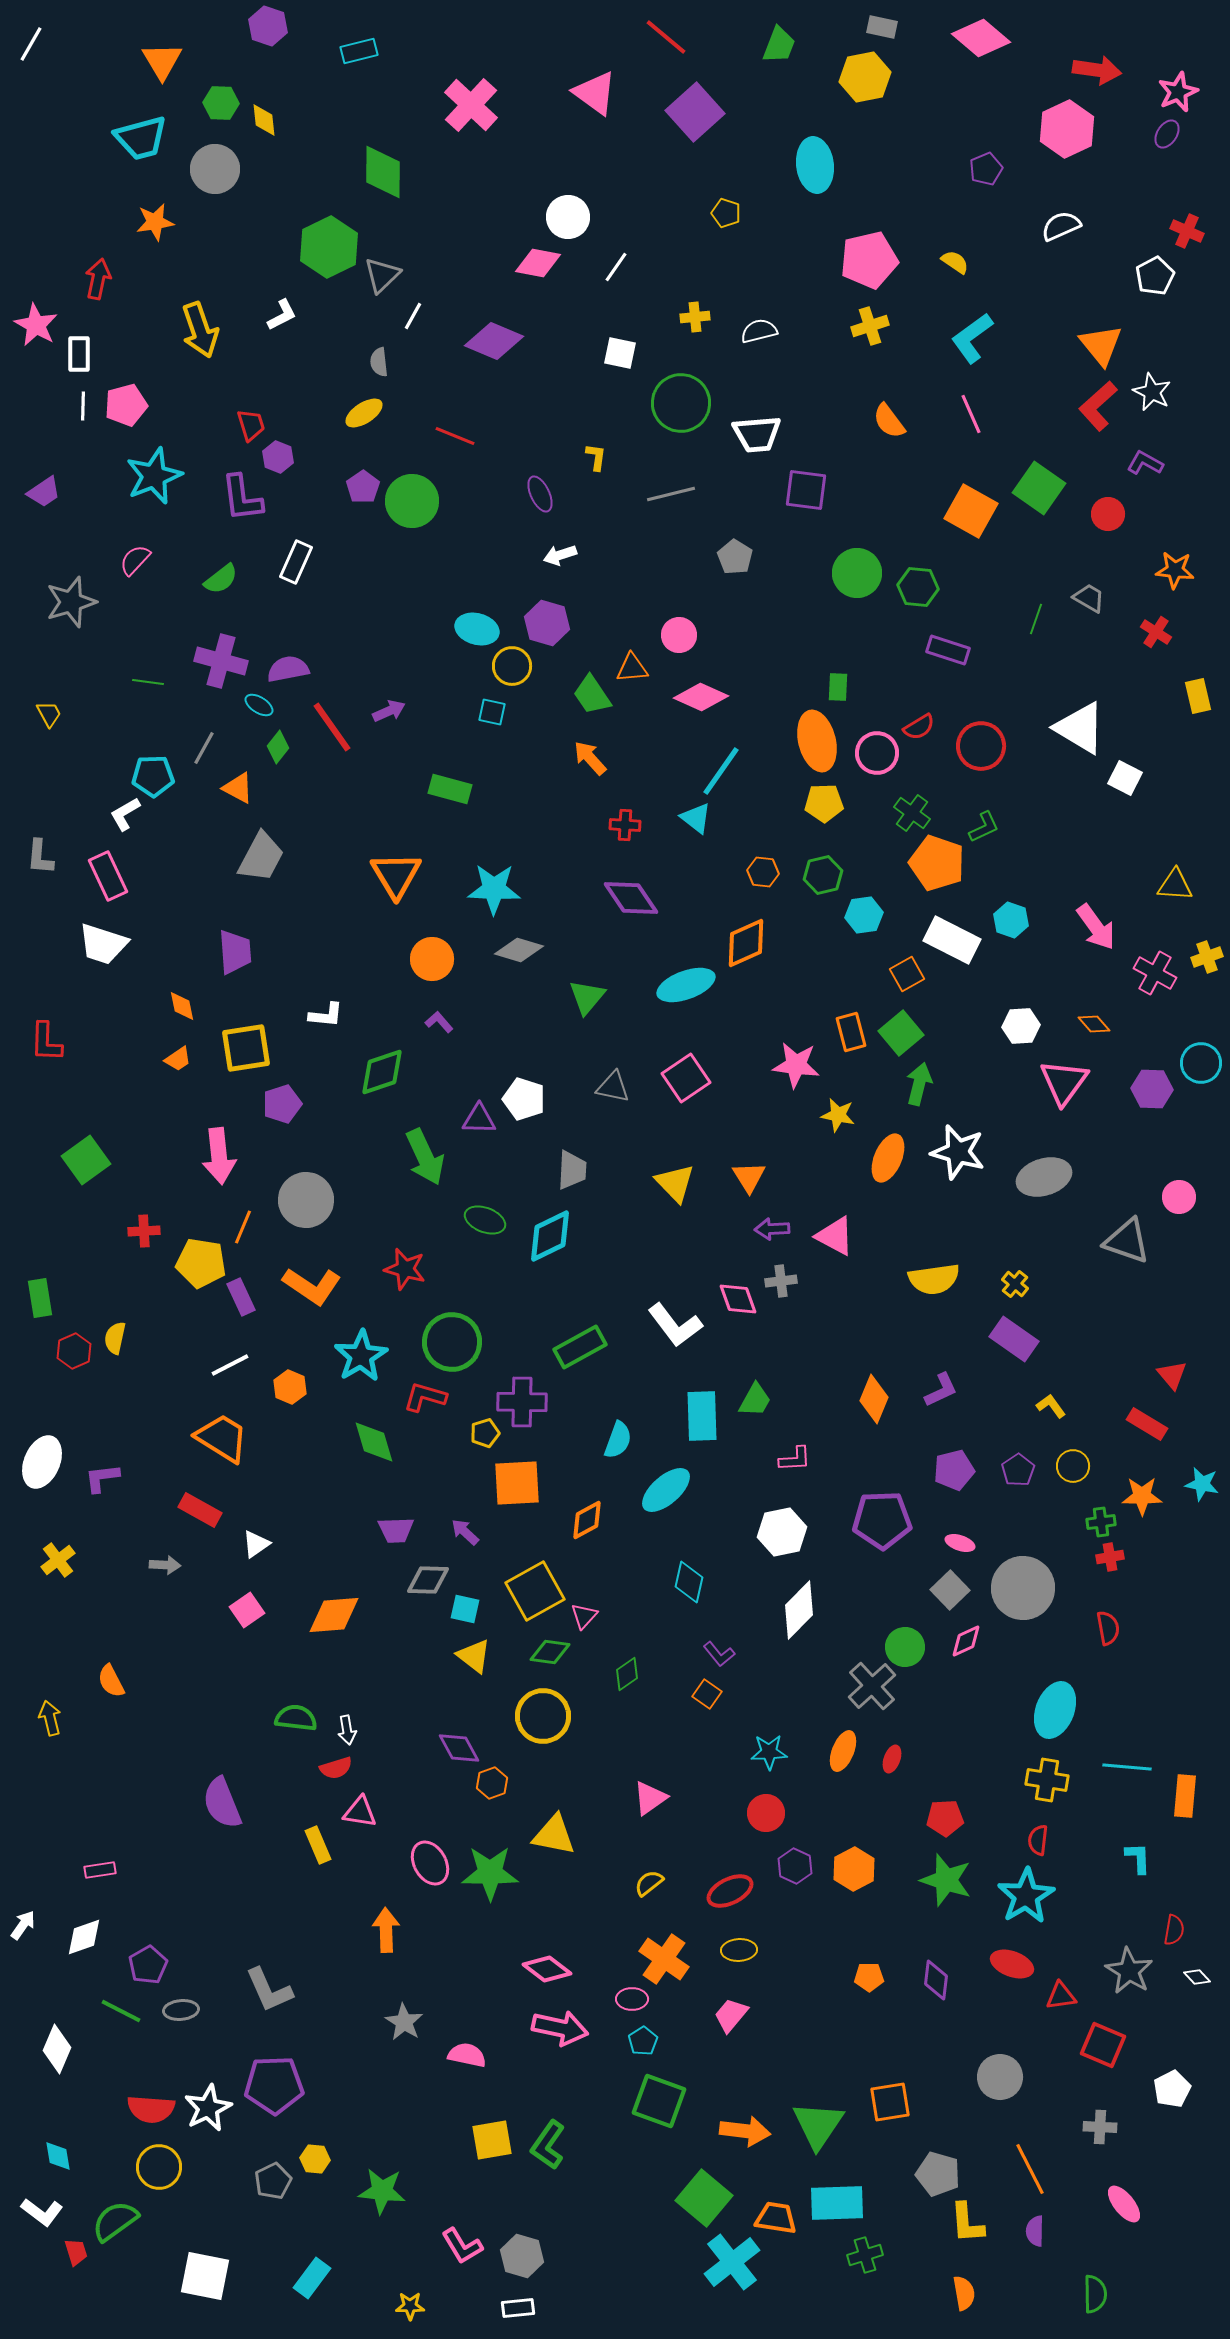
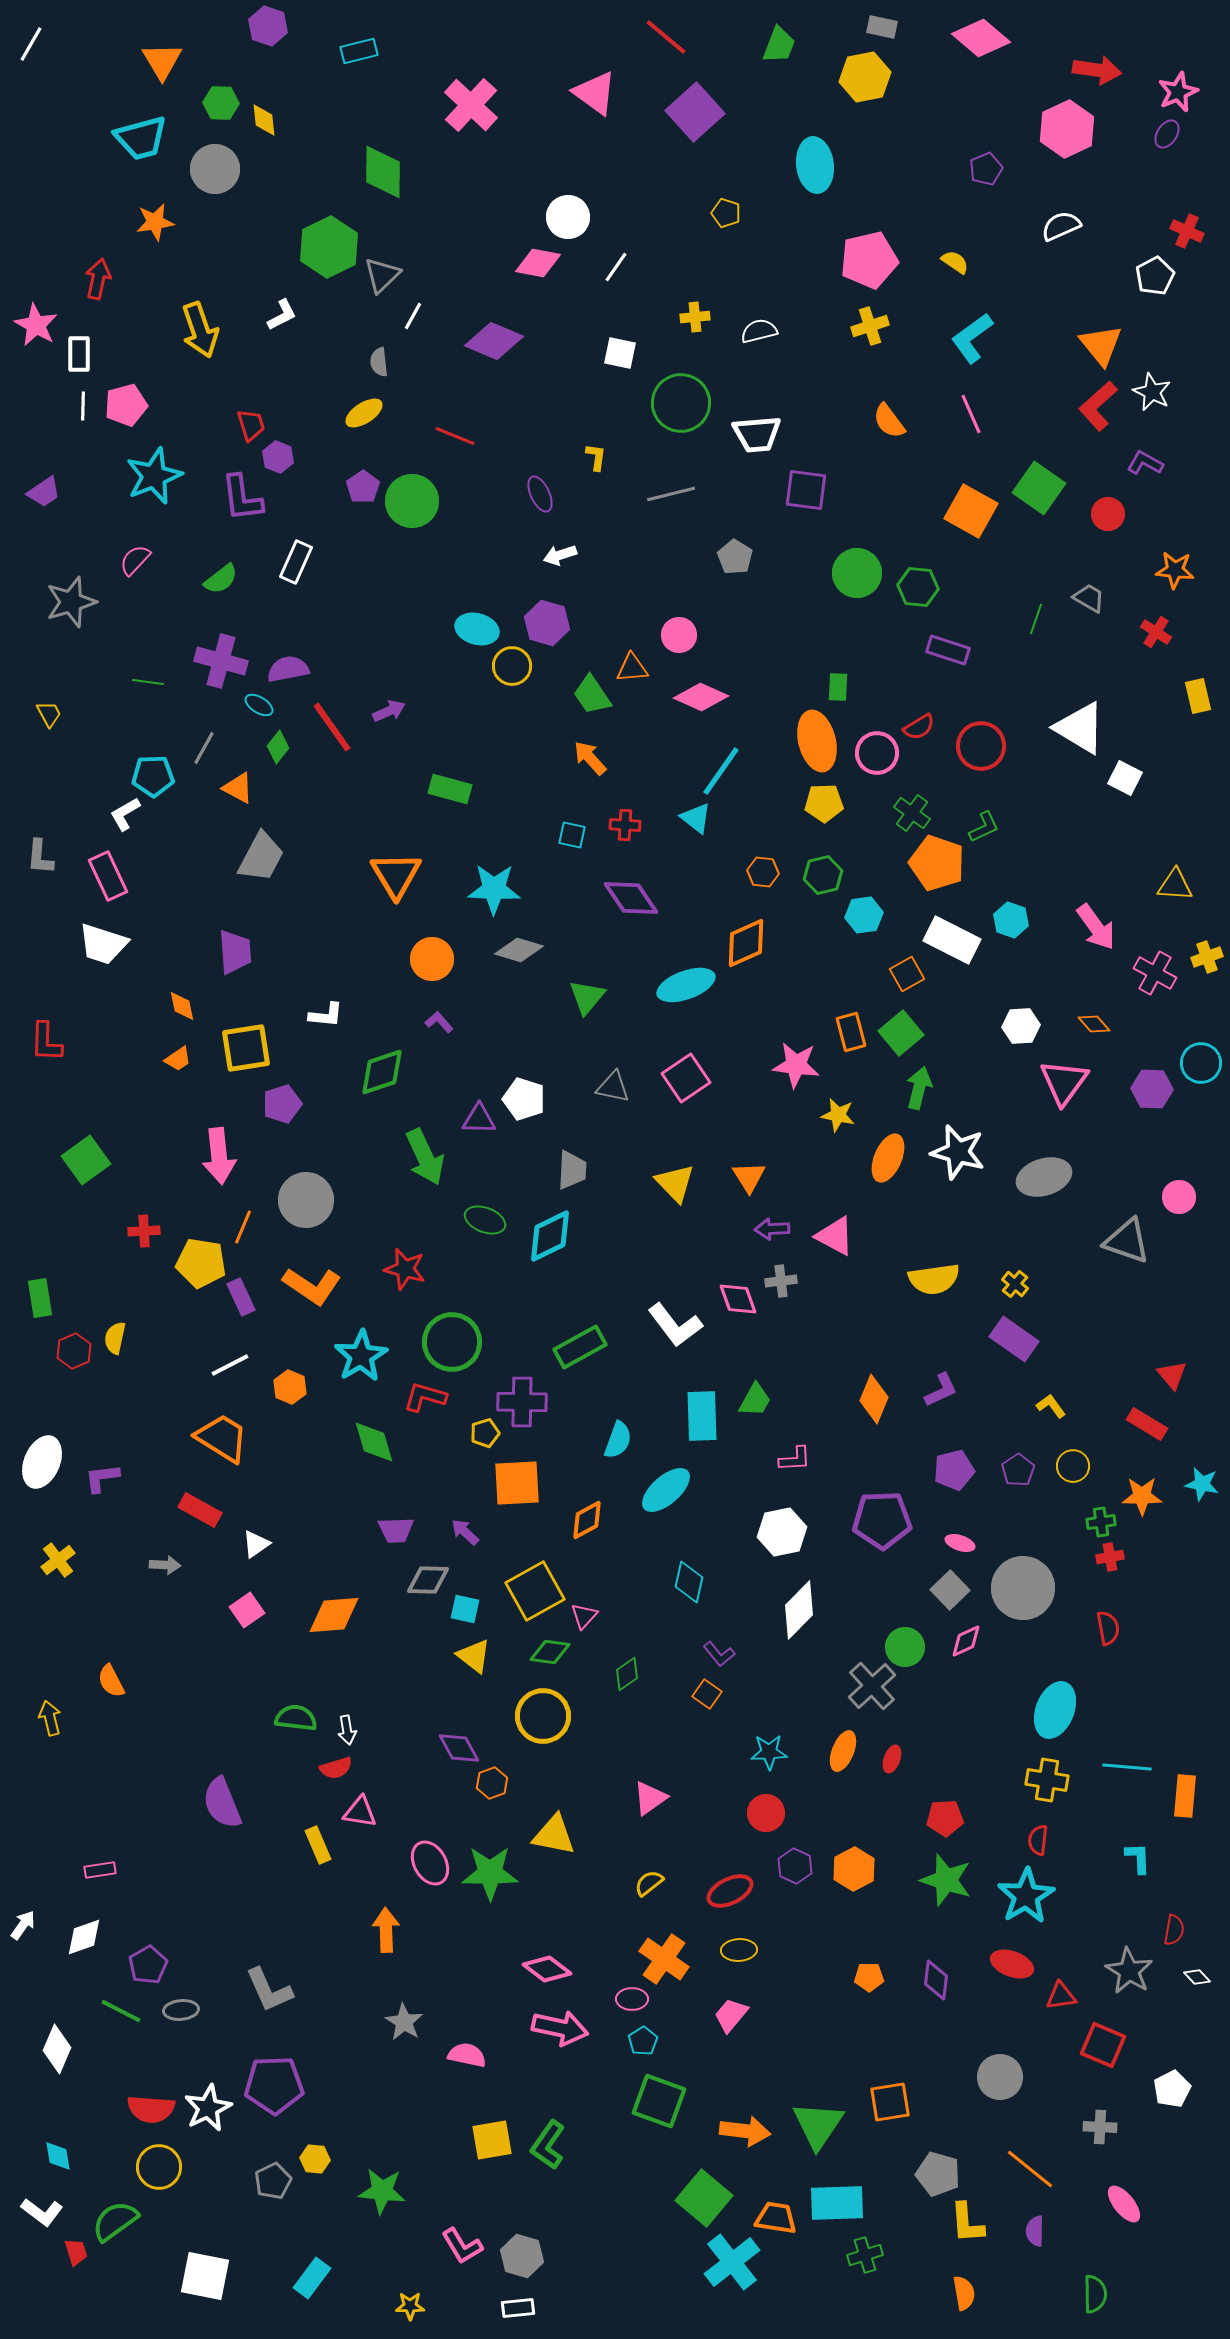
cyan square at (492, 712): moved 80 px right, 123 px down
green arrow at (919, 1084): moved 4 px down
orange line at (1030, 2169): rotated 24 degrees counterclockwise
